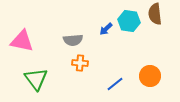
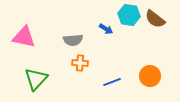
brown semicircle: moved 5 px down; rotated 45 degrees counterclockwise
cyan hexagon: moved 6 px up
blue arrow: rotated 104 degrees counterclockwise
pink triangle: moved 2 px right, 4 px up
green triangle: rotated 20 degrees clockwise
blue line: moved 3 px left, 2 px up; rotated 18 degrees clockwise
